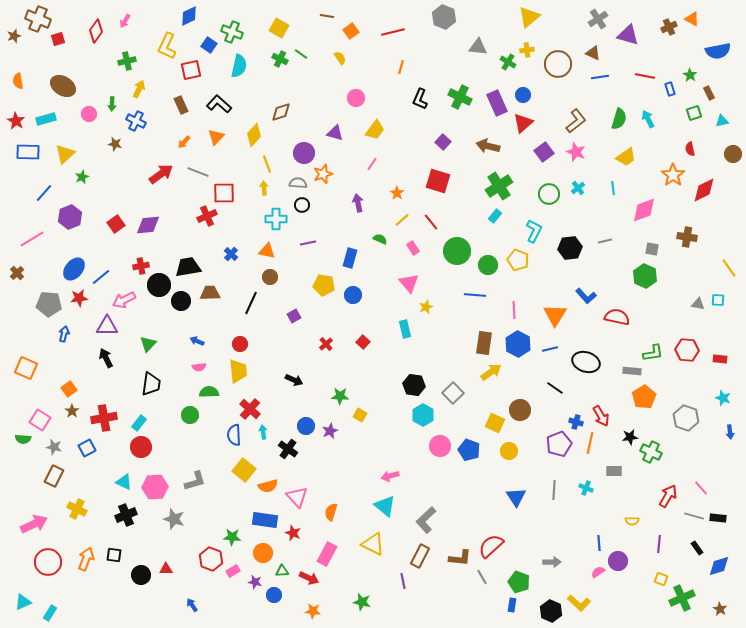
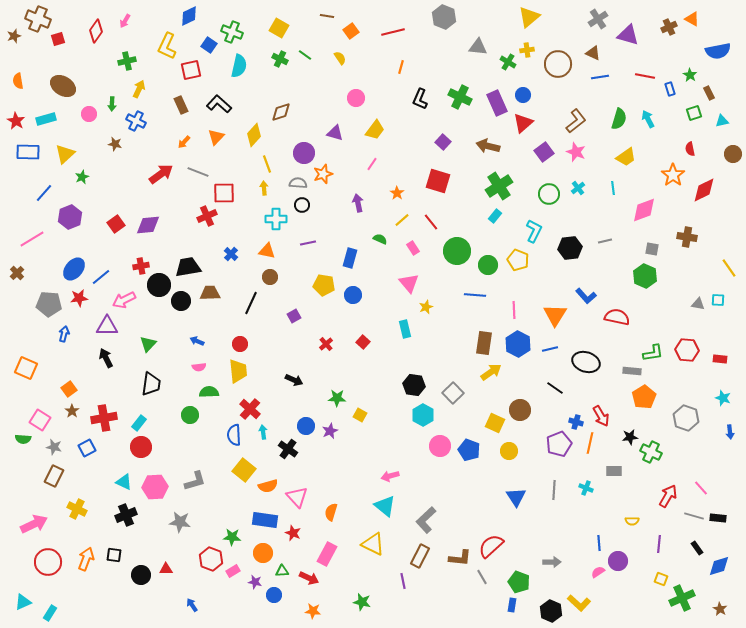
green line at (301, 54): moved 4 px right, 1 px down
green star at (340, 396): moved 3 px left, 2 px down
gray star at (174, 519): moved 6 px right, 3 px down; rotated 10 degrees counterclockwise
